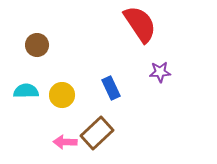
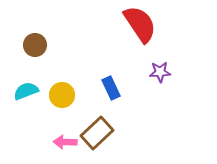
brown circle: moved 2 px left
cyan semicircle: rotated 20 degrees counterclockwise
